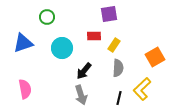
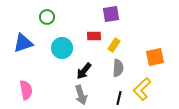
purple square: moved 2 px right
orange square: rotated 18 degrees clockwise
pink semicircle: moved 1 px right, 1 px down
